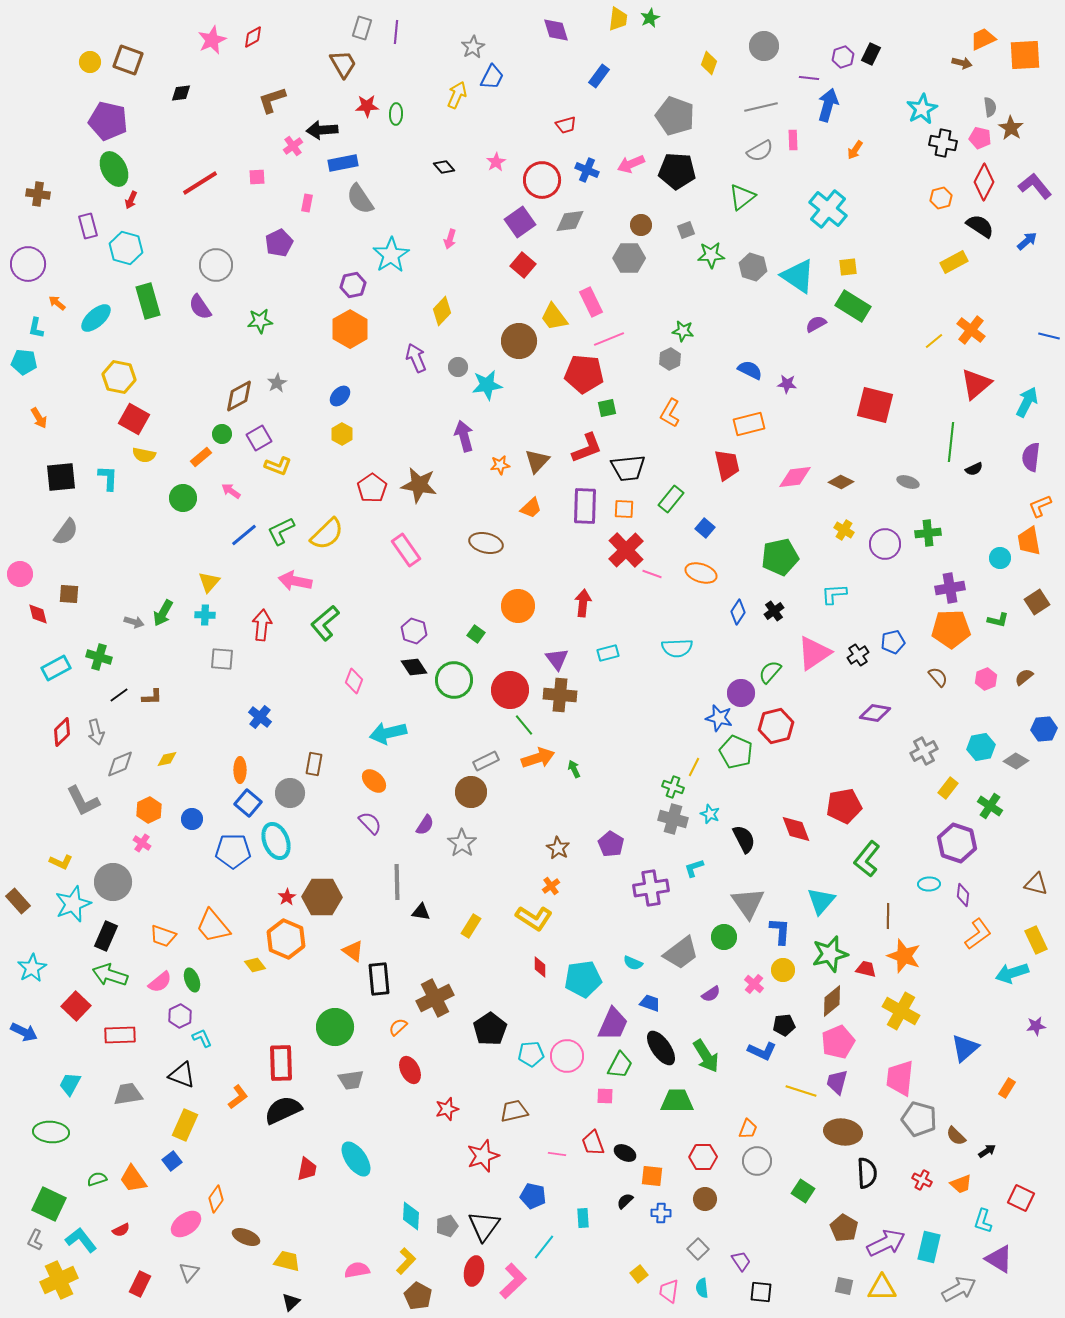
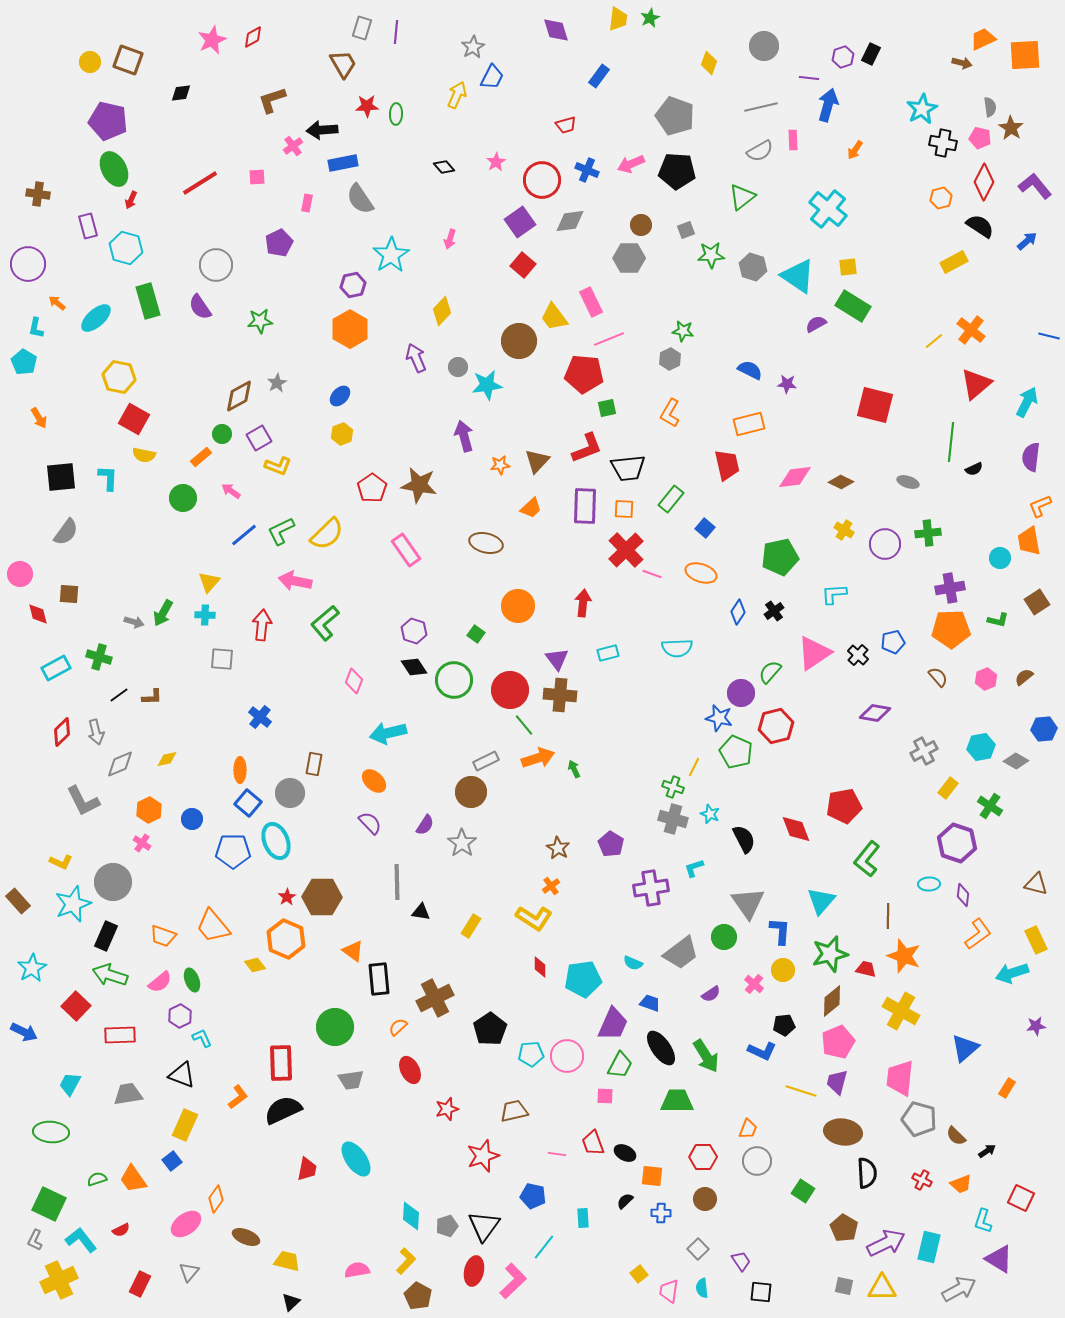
cyan pentagon at (24, 362): rotated 25 degrees clockwise
yellow hexagon at (342, 434): rotated 10 degrees clockwise
black cross at (858, 655): rotated 15 degrees counterclockwise
